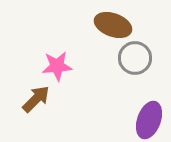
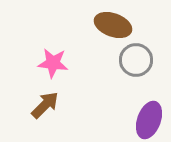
gray circle: moved 1 px right, 2 px down
pink star: moved 4 px left, 3 px up; rotated 12 degrees clockwise
brown arrow: moved 9 px right, 6 px down
